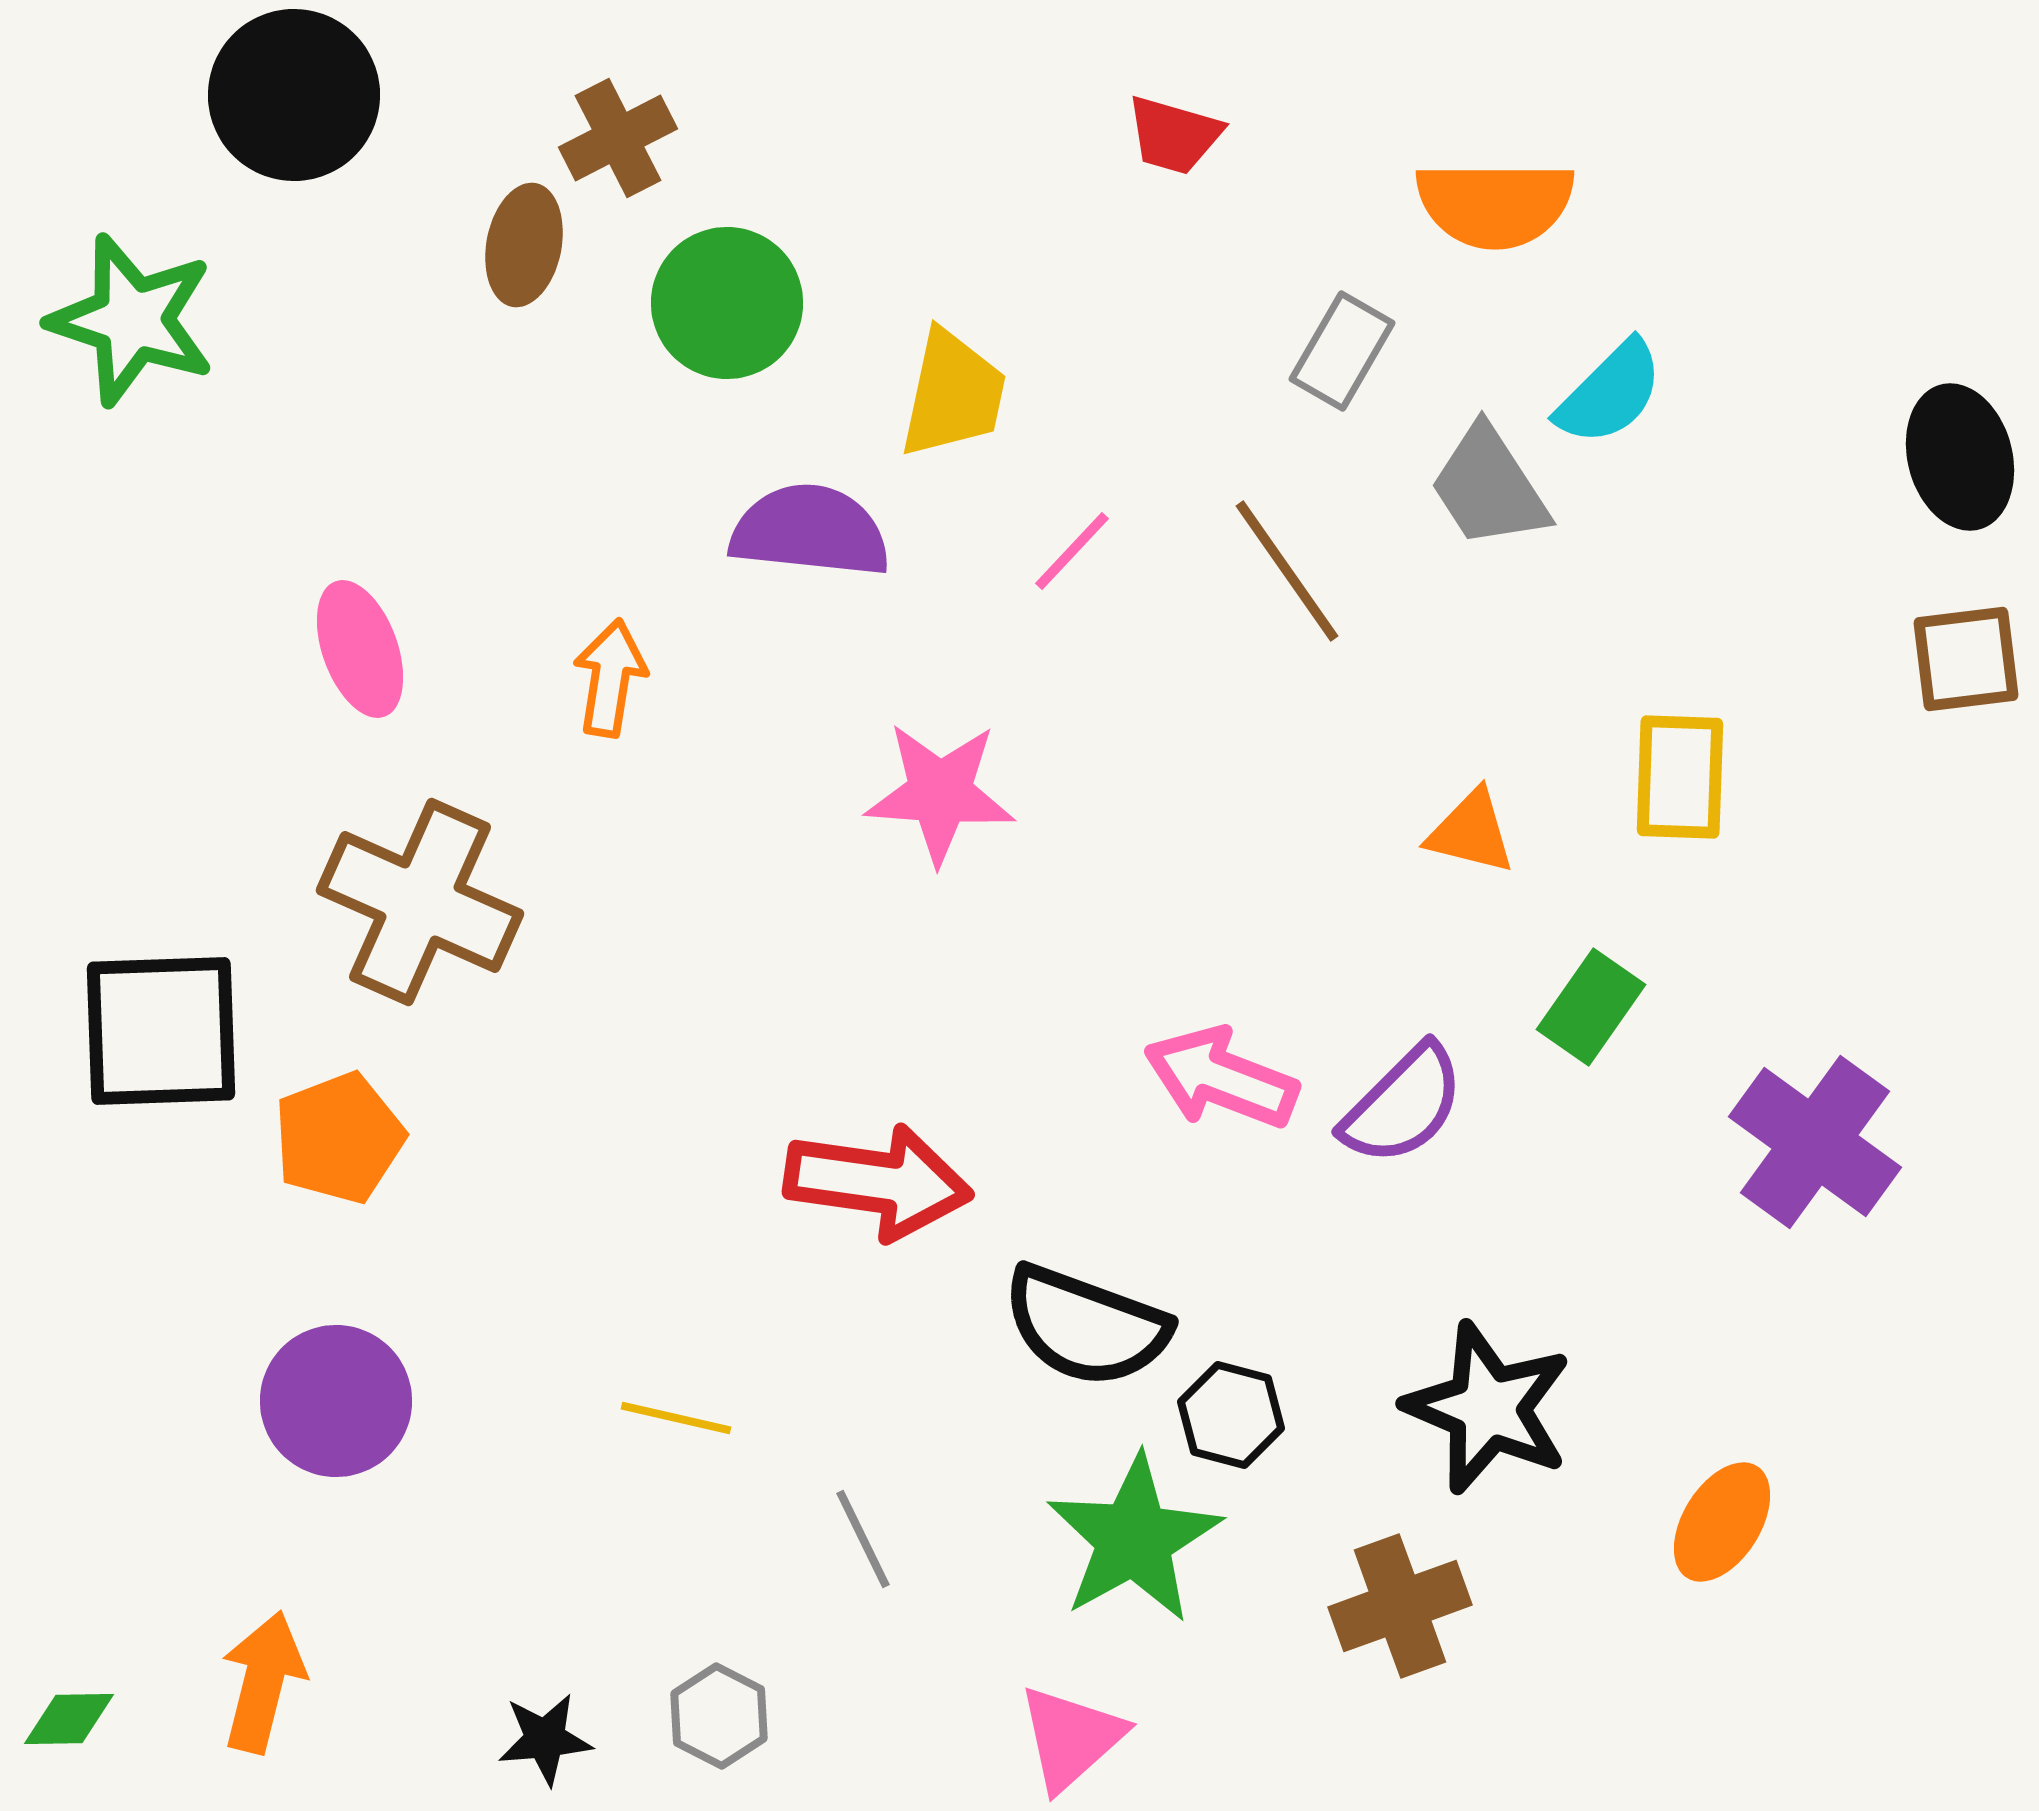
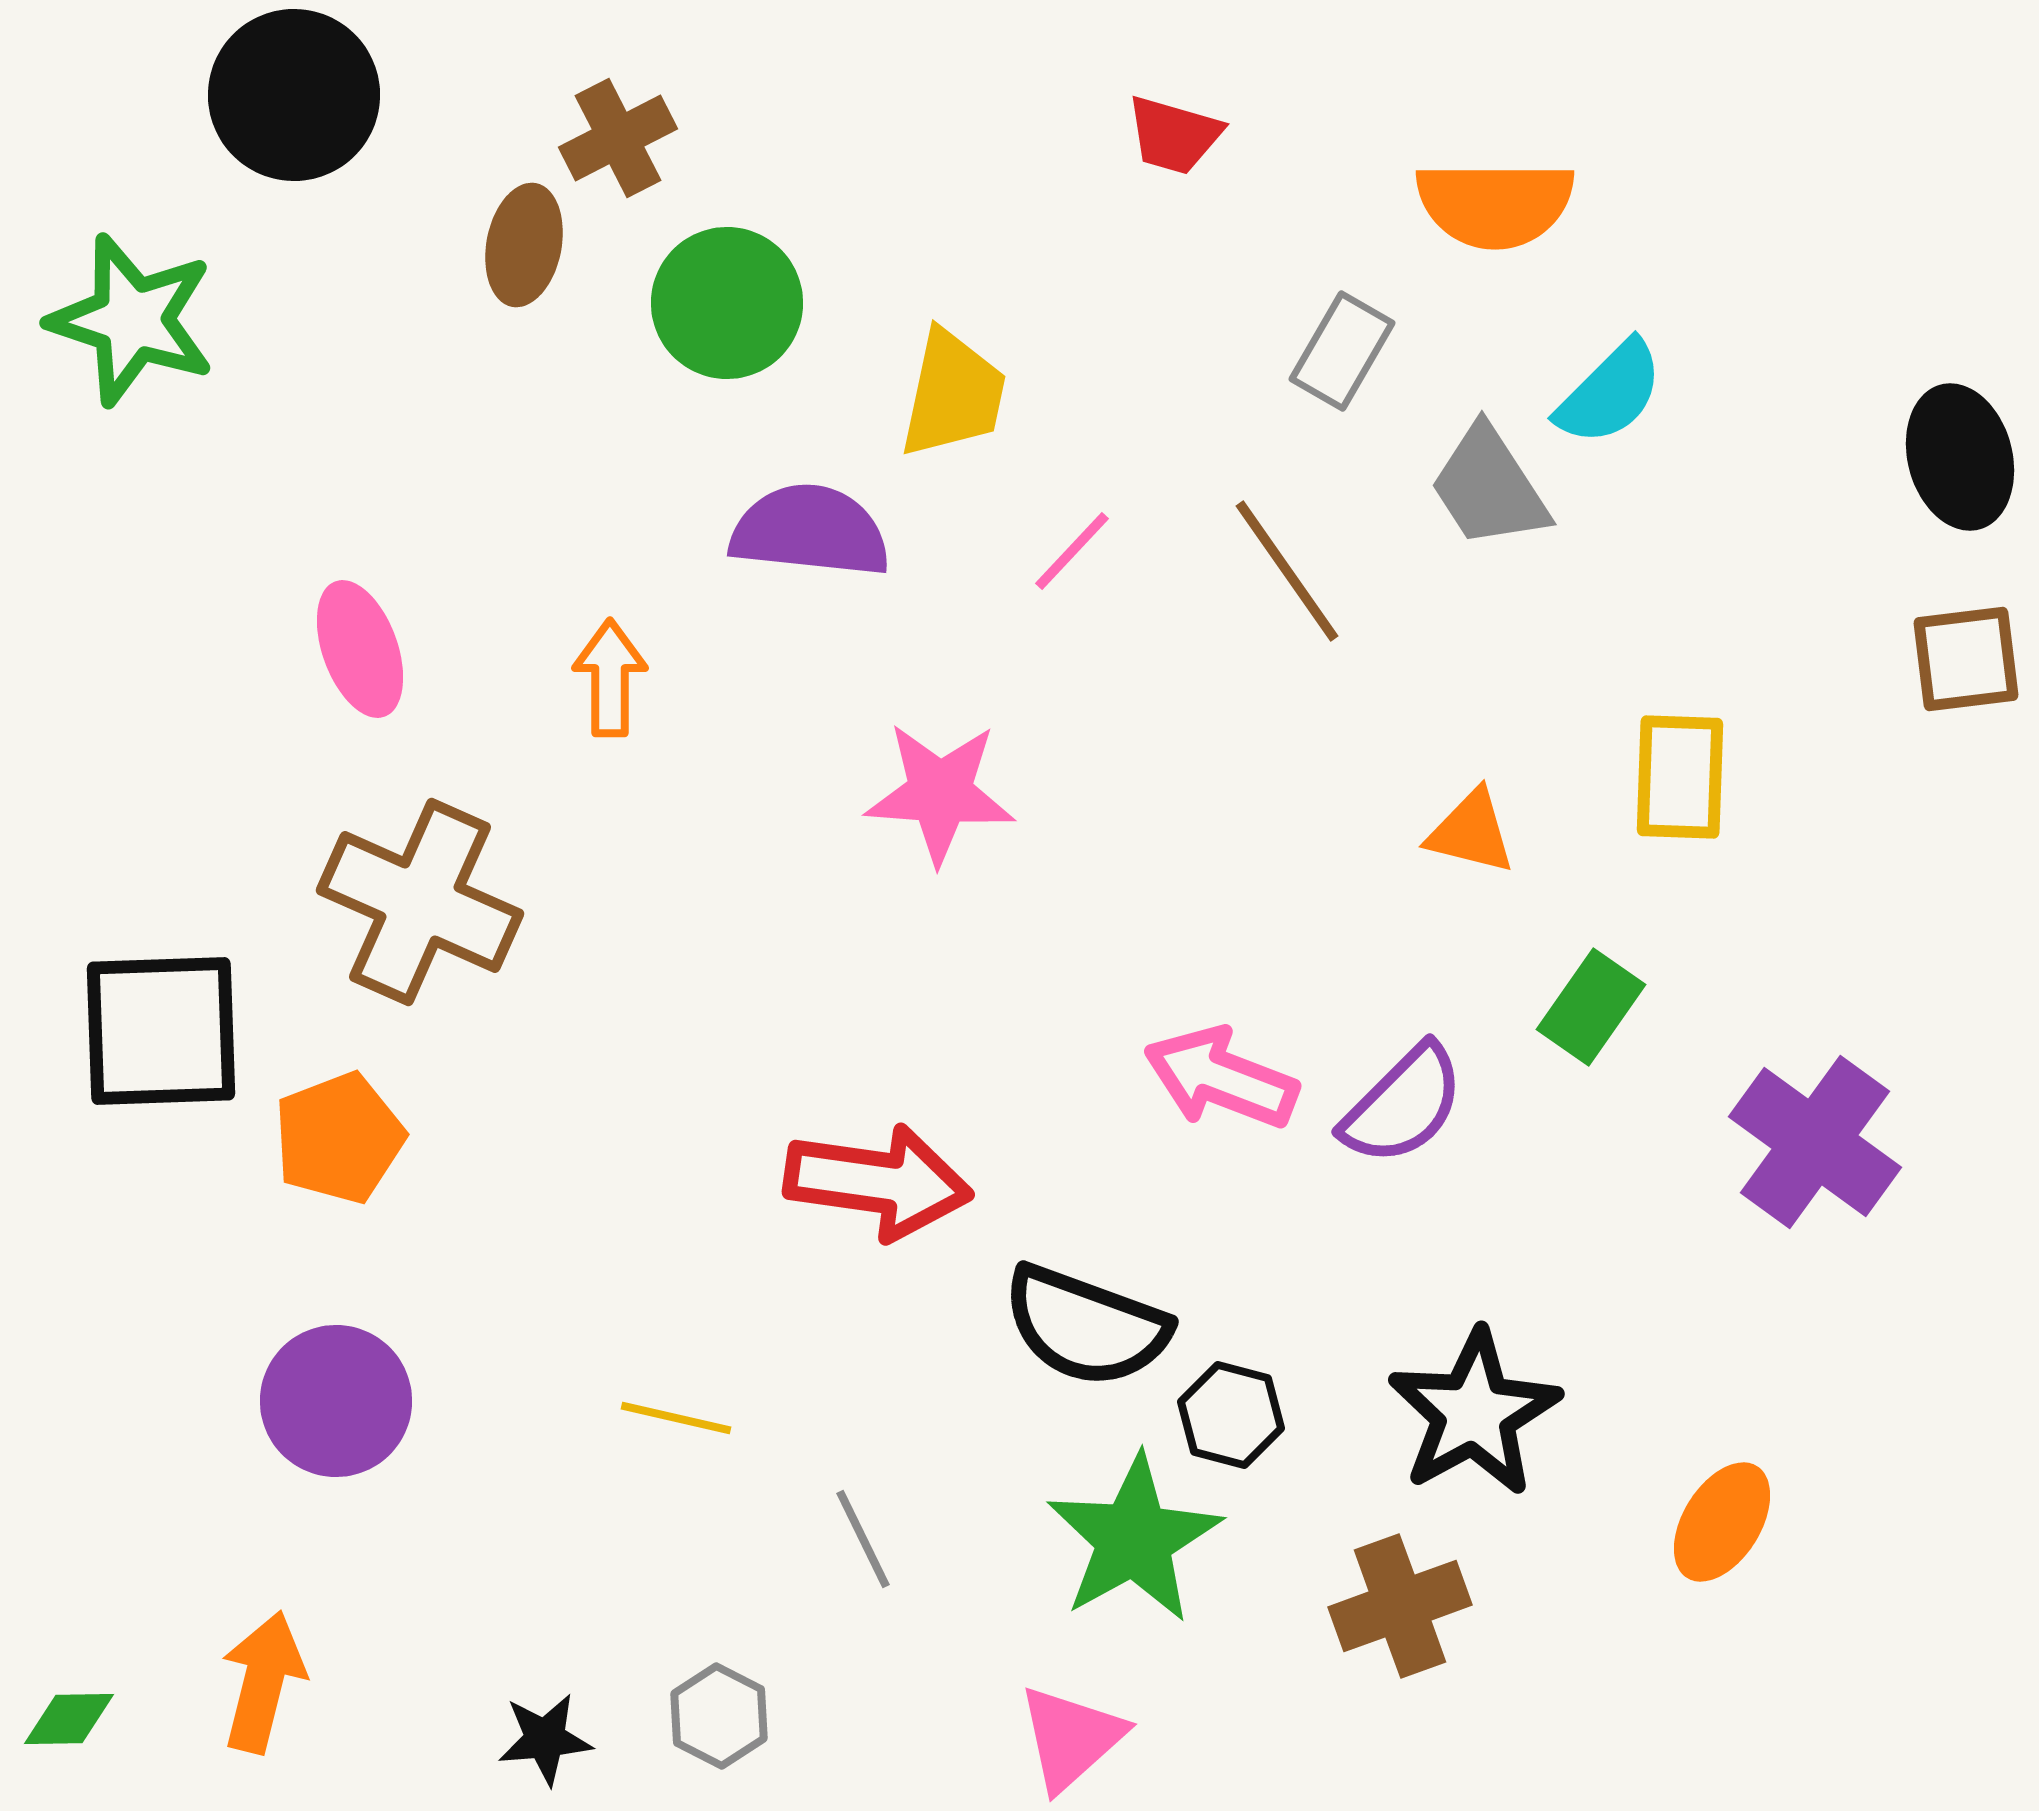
orange arrow at (610, 678): rotated 9 degrees counterclockwise
black star at (1488, 1408): moved 14 px left, 5 px down; rotated 20 degrees clockwise
